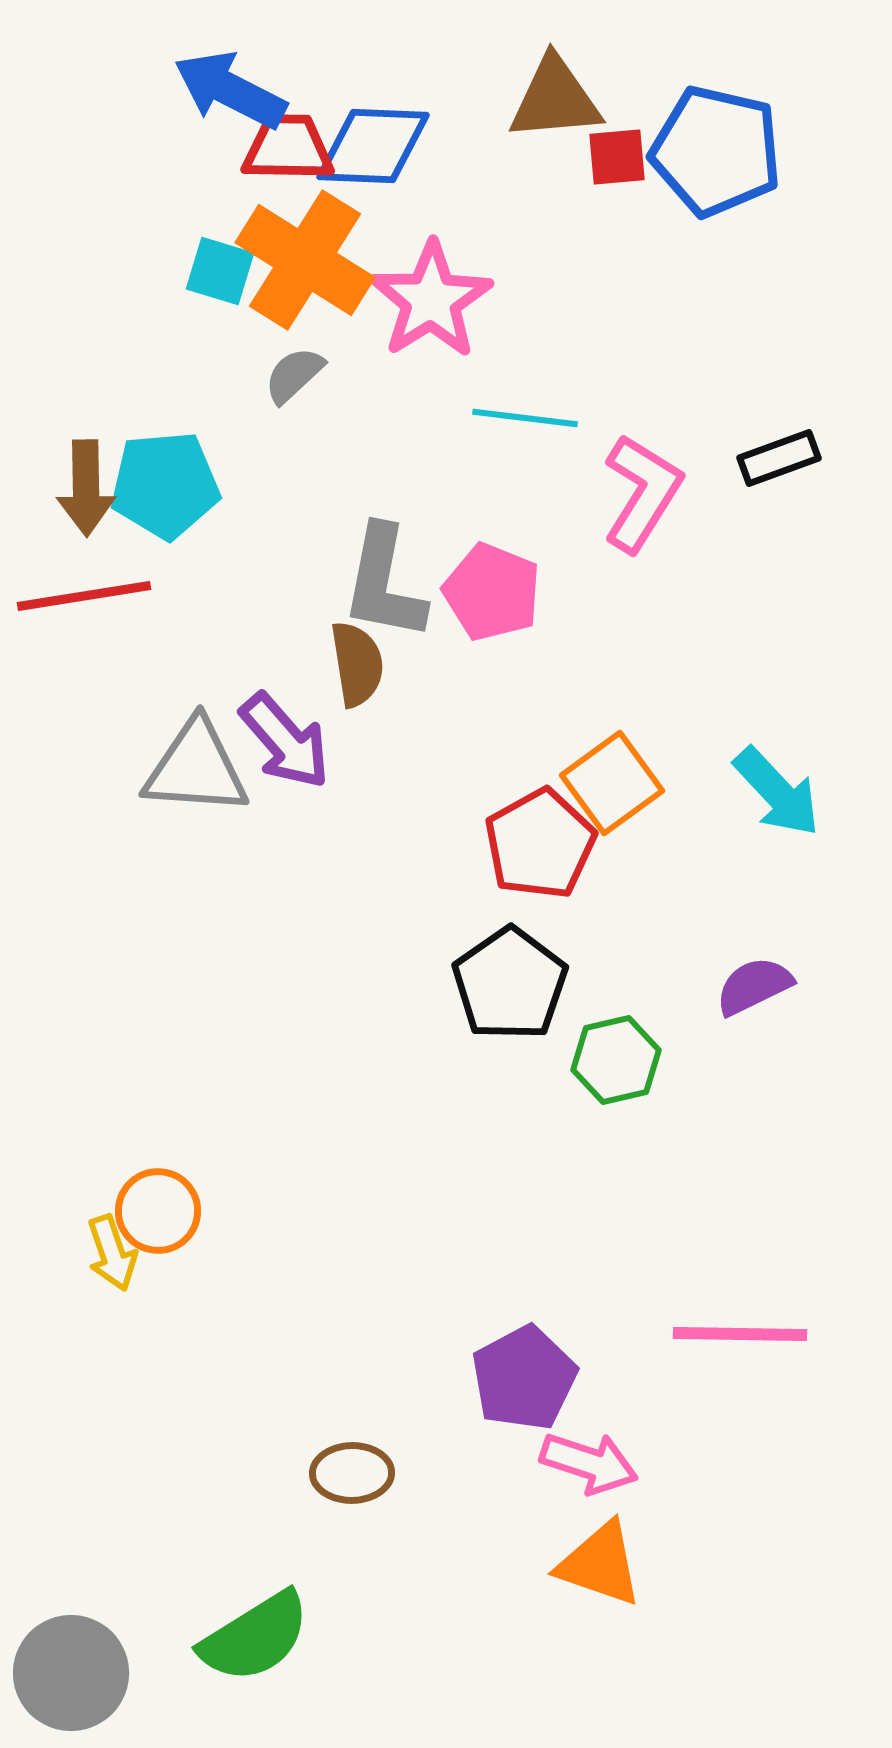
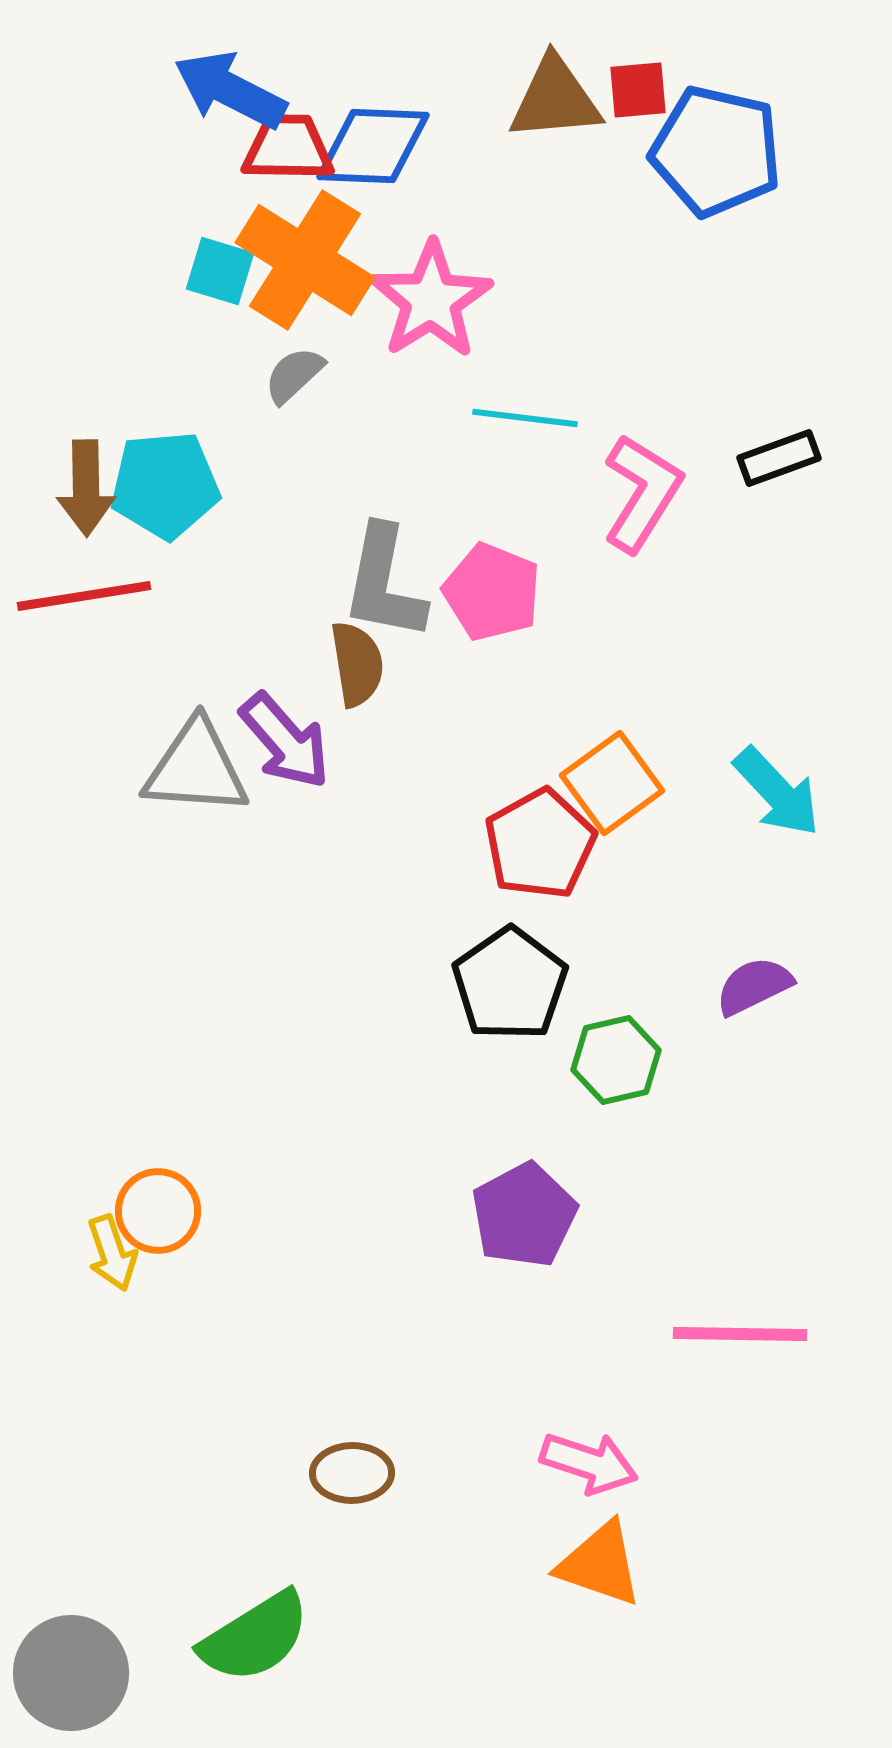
red square: moved 21 px right, 67 px up
purple pentagon: moved 163 px up
